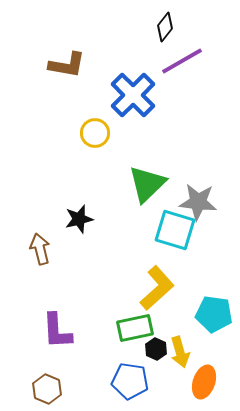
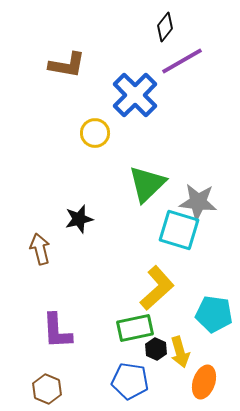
blue cross: moved 2 px right
cyan square: moved 4 px right
